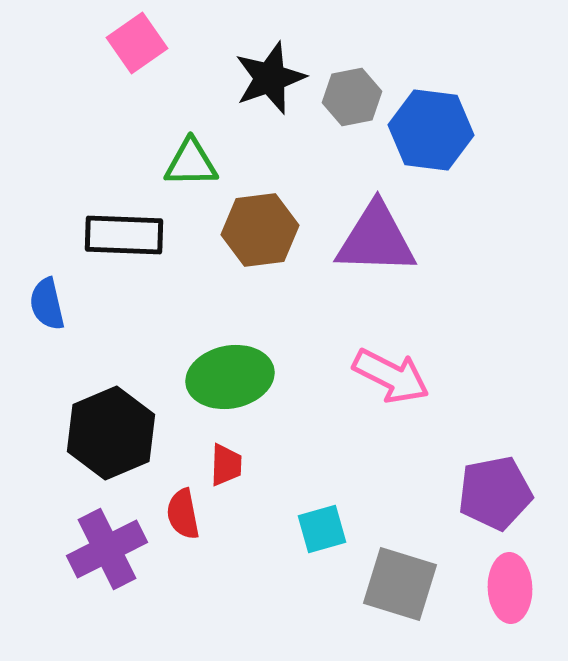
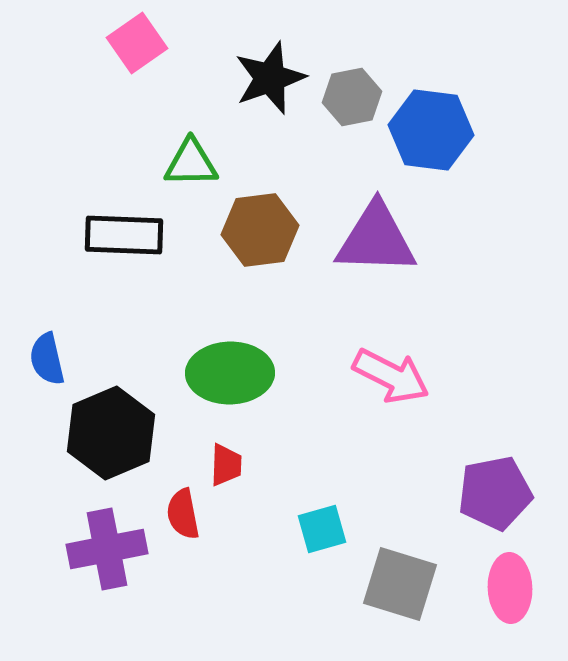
blue semicircle: moved 55 px down
green ellipse: moved 4 px up; rotated 10 degrees clockwise
purple cross: rotated 16 degrees clockwise
